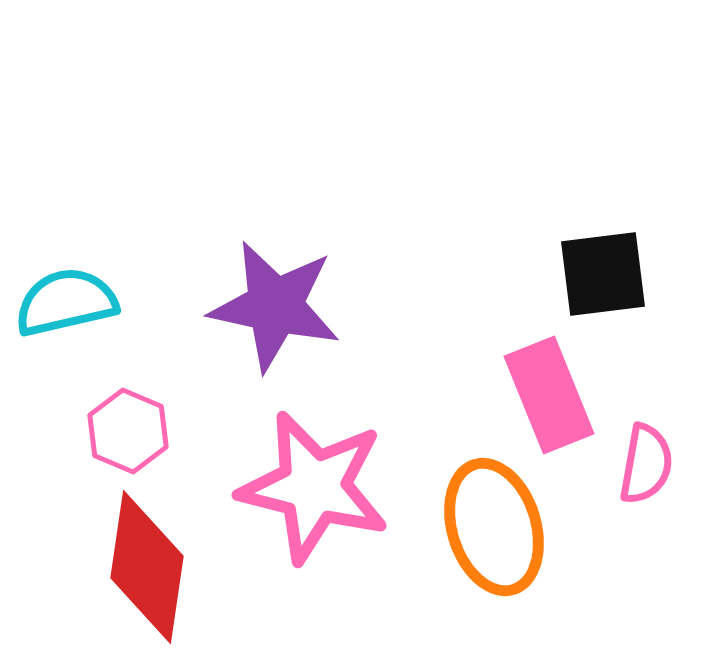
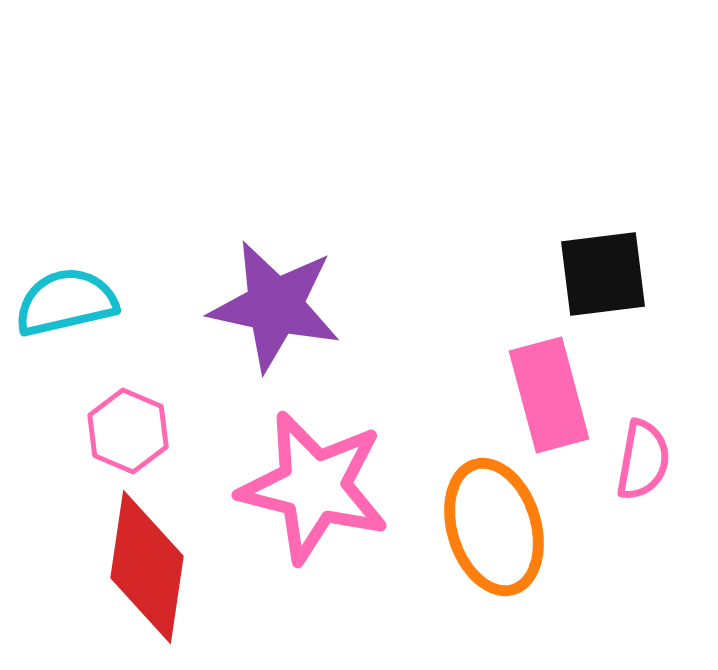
pink rectangle: rotated 7 degrees clockwise
pink semicircle: moved 3 px left, 4 px up
